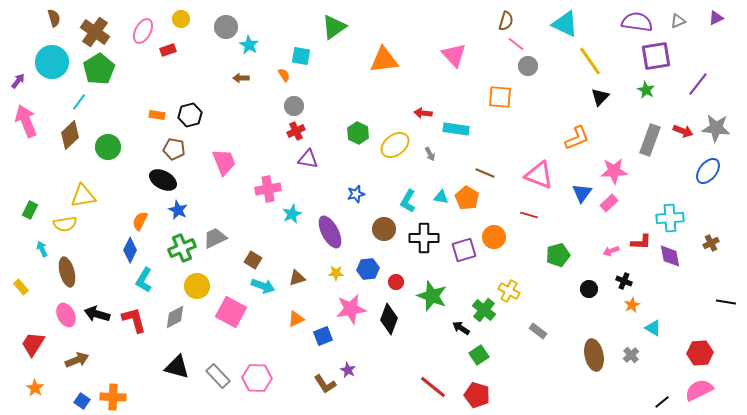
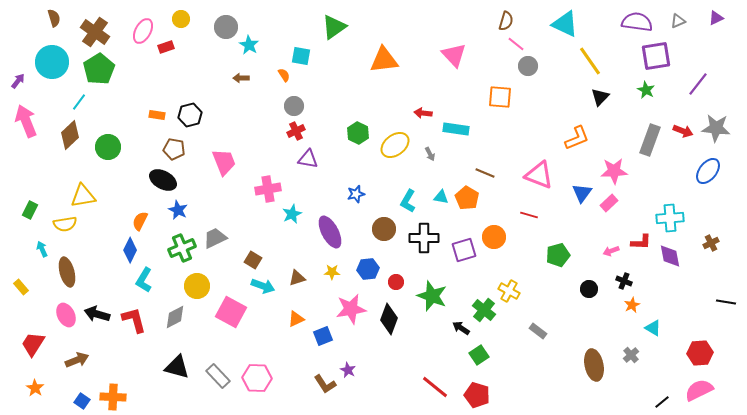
red rectangle at (168, 50): moved 2 px left, 3 px up
yellow star at (336, 273): moved 4 px left, 1 px up
brown ellipse at (594, 355): moved 10 px down
red line at (433, 387): moved 2 px right
